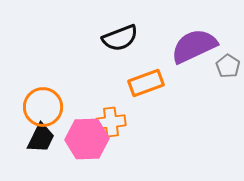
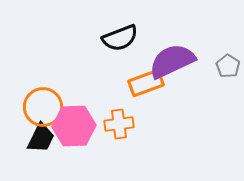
purple semicircle: moved 22 px left, 15 px down
orange cross: moved 8 px right, 2 px down
pink hexagon: moved 13 px left, 13 px up
